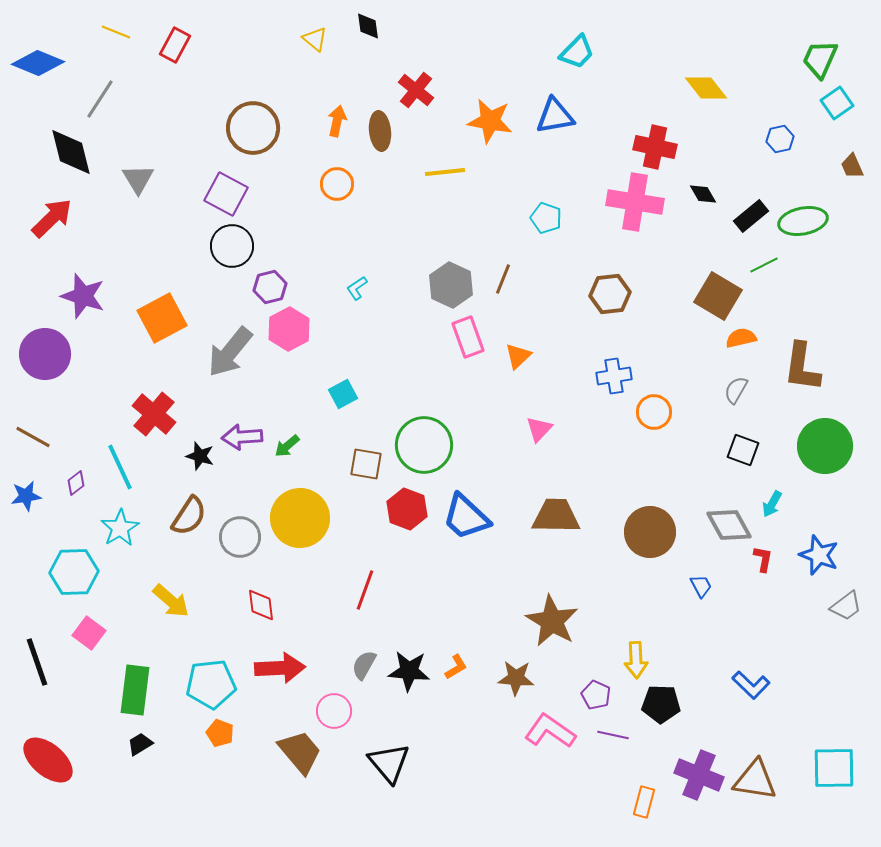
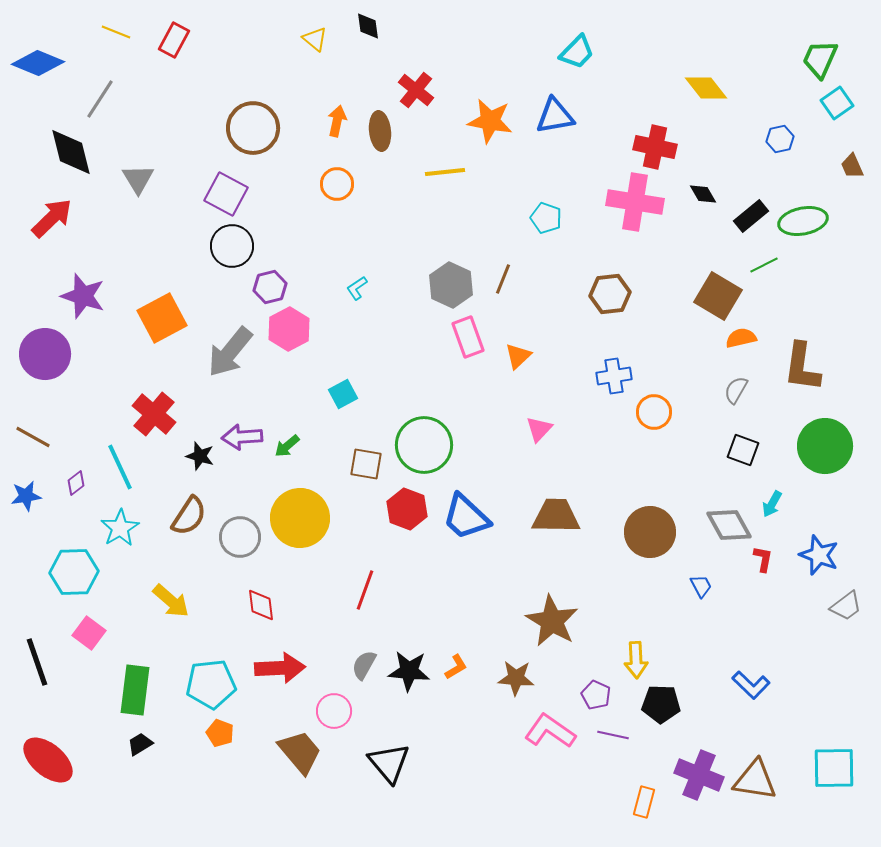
red rectangle at (175, 45): moved 1 px left, 5 px up
